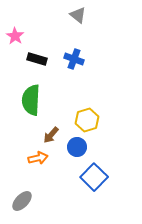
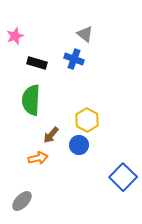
gray triangle: moved 7 px right, 19 px down
pink star: rotated 18 degrees clockwise
black rectangle: moved 4 px down
yellow hexagon: rotated 15 degrees counterclockwise
blue circle: moved 2 px right, 2 px up
blue square: moved 29 px right
